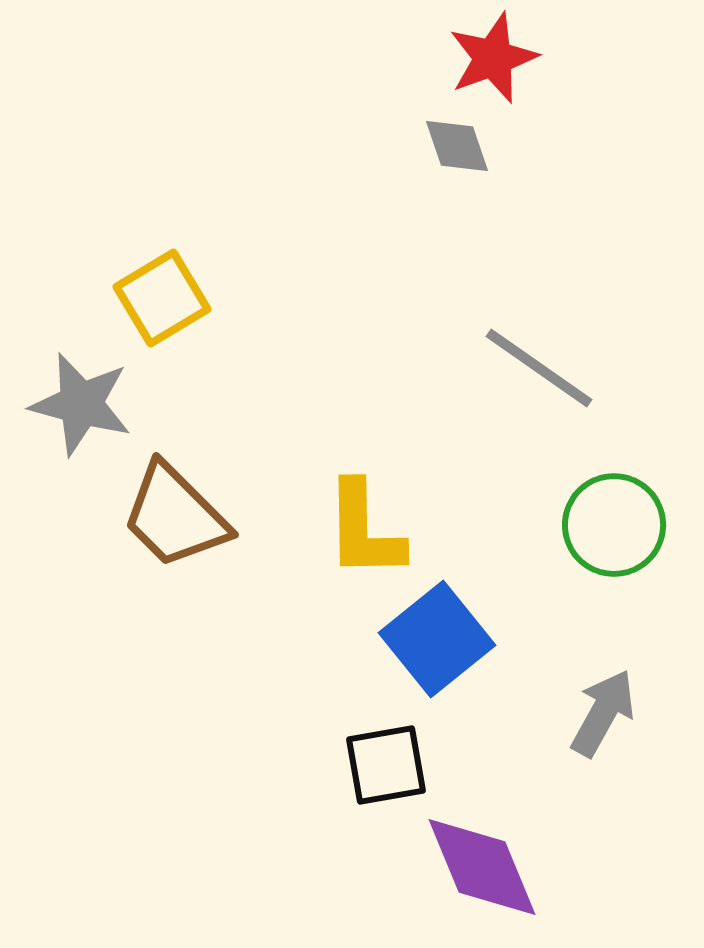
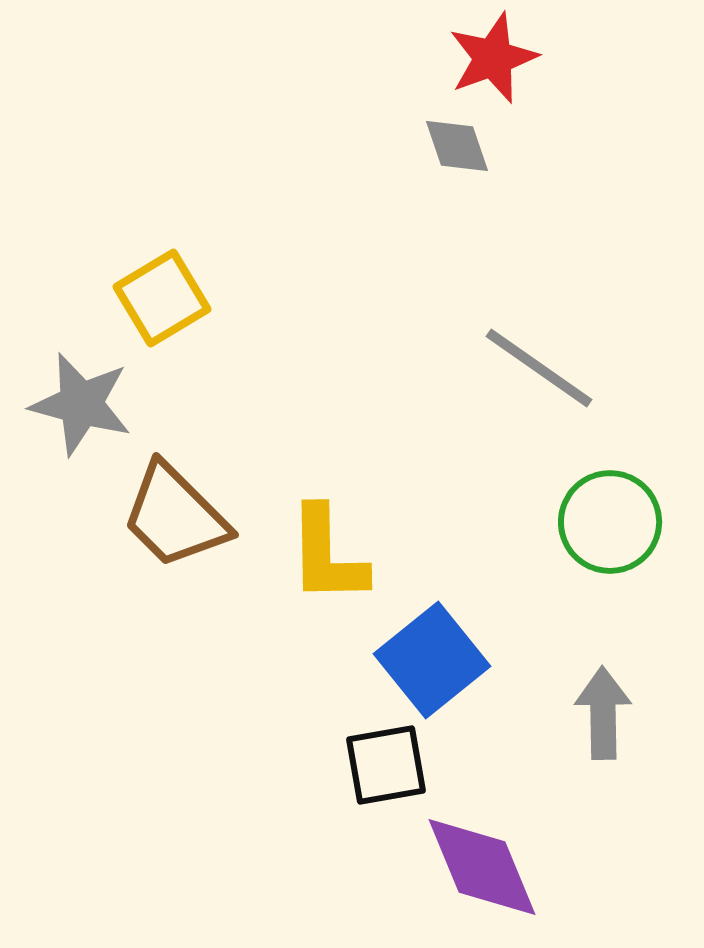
green circle: moved 4 px left, 3 px up
yellow L-shape: moved 37 px left, 25 px down
blue square: moved 5 px left, 21 px down
gray arrow: rotated 30 degrees counterclockwise
